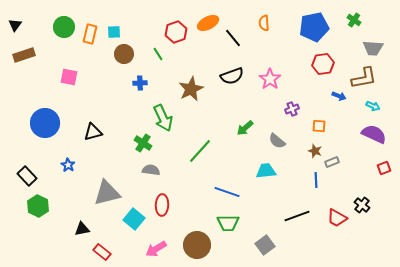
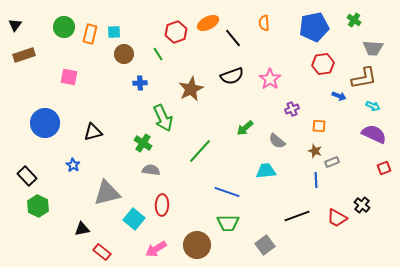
blue star at (68, 165): moved 5 px right
